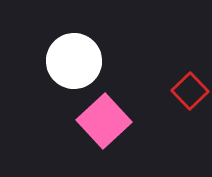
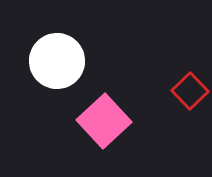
white circle: moved 17 px left
